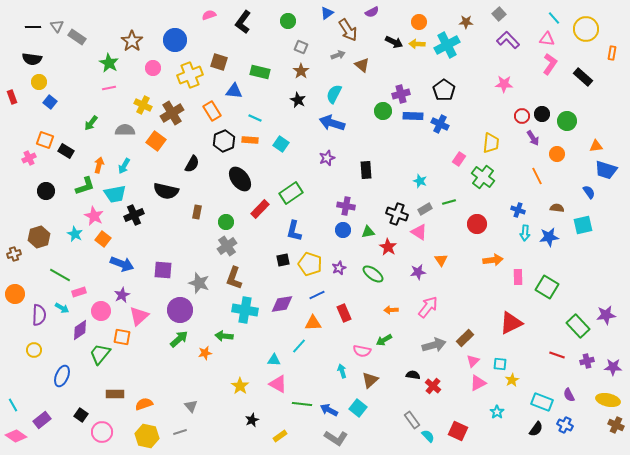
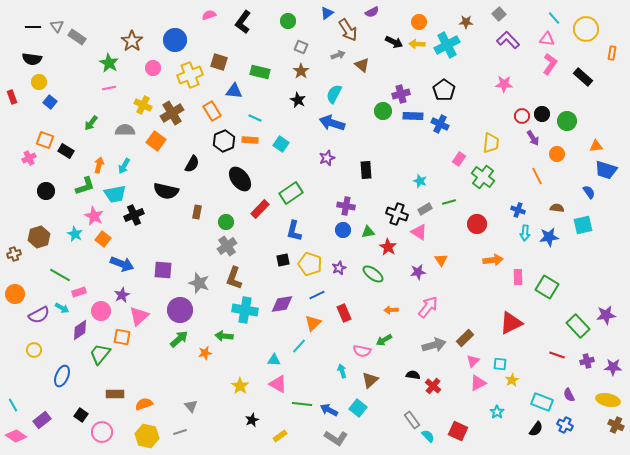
purple semicircle at (39, 315): rotated 60 degrees clockwise
orange triangle at (313, 323): rotated 42 degrees counterclockwise
